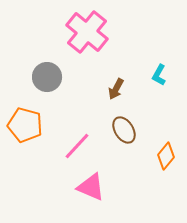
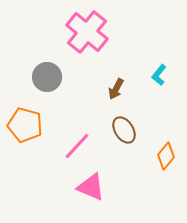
cyan L-shape: rotated 10 degrees clockwise
